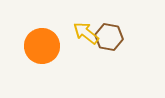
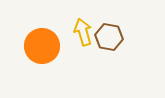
yellow arrow: moved 3 px left, 1 px up; rotated 36 degrees clockwise
